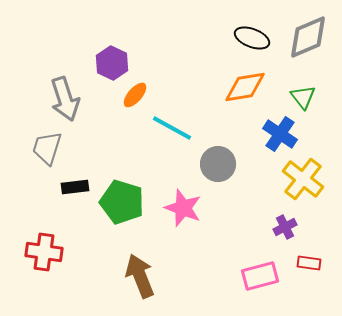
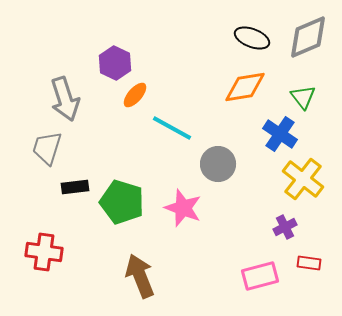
purple hexagon: moved 3 px right
